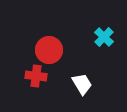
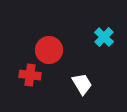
red cross: moved 6 px left, 1 px up
